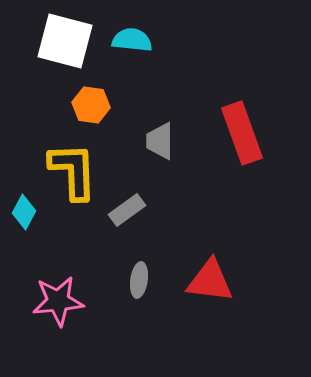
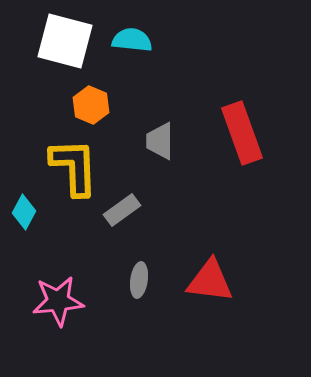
orange hexagon: rotated 15 degrees clockwise
yellow L-shape: moved 1 px right, 4 px up
gray rectangle: moved 5 px left
